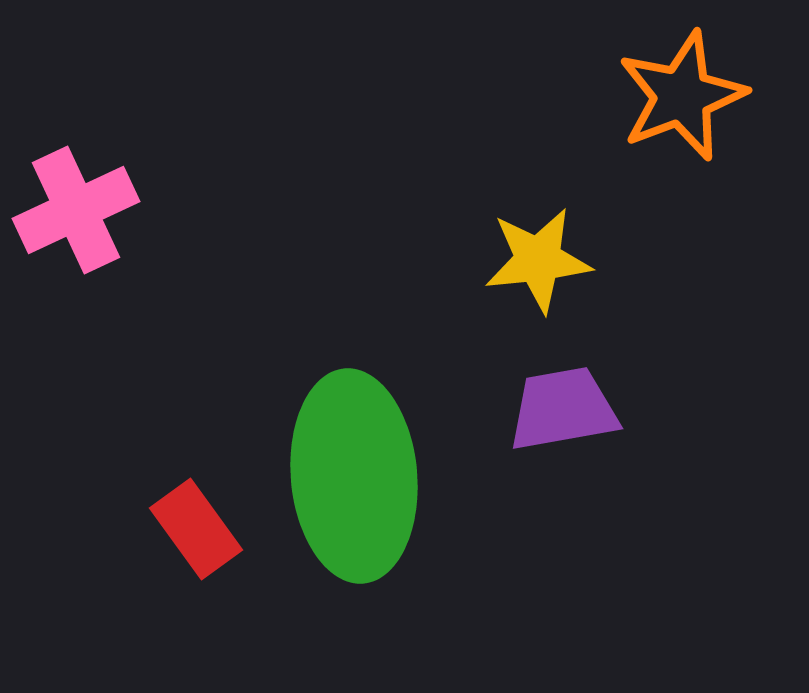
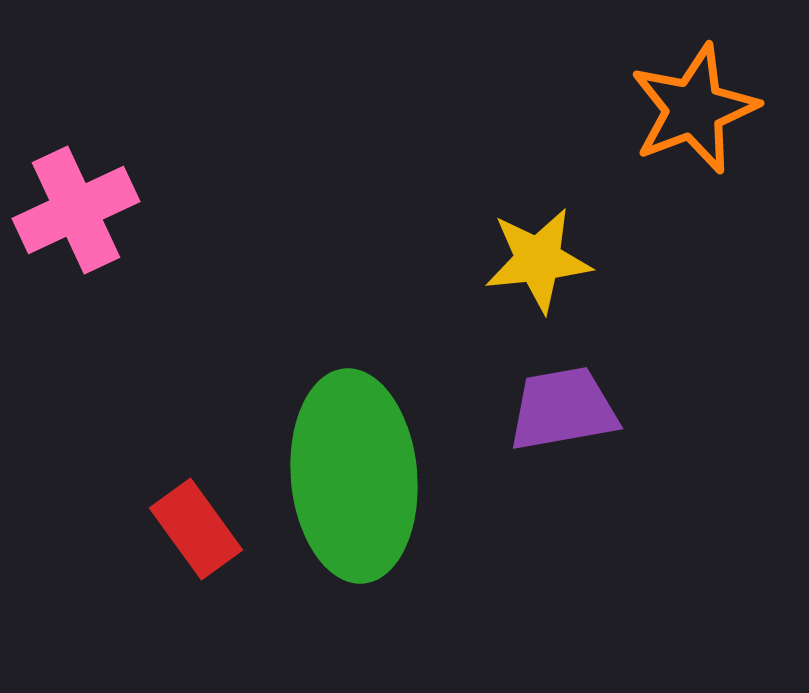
orange star: moved 12 px right, 13 px down
